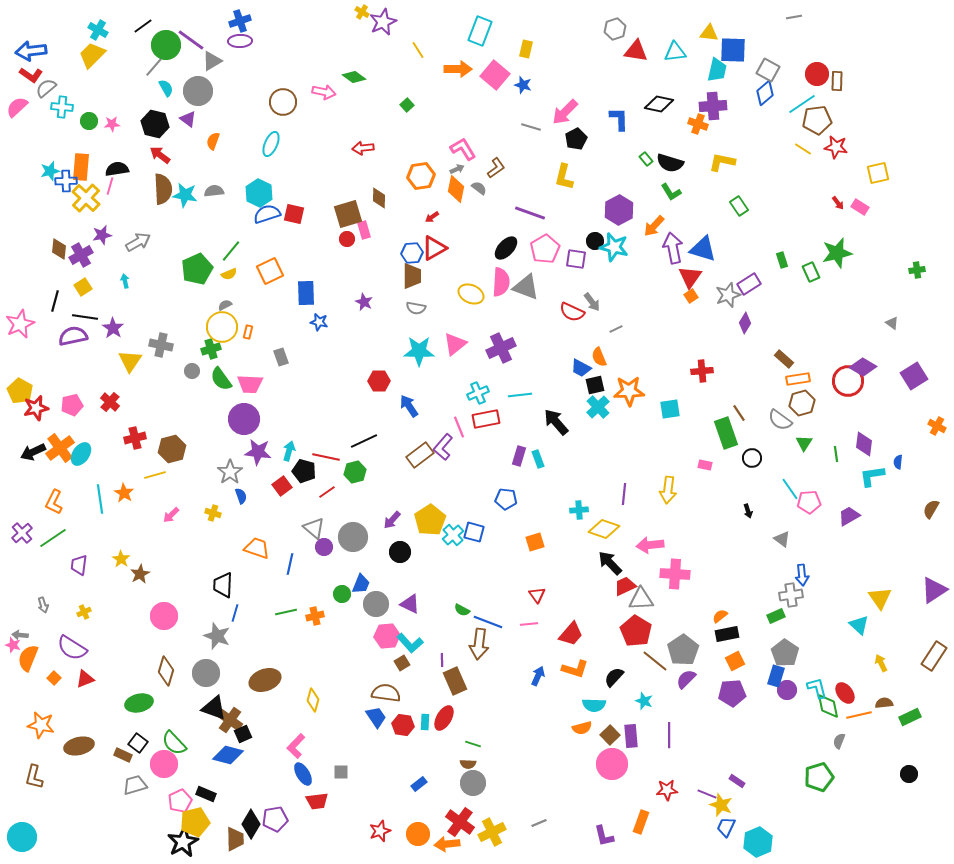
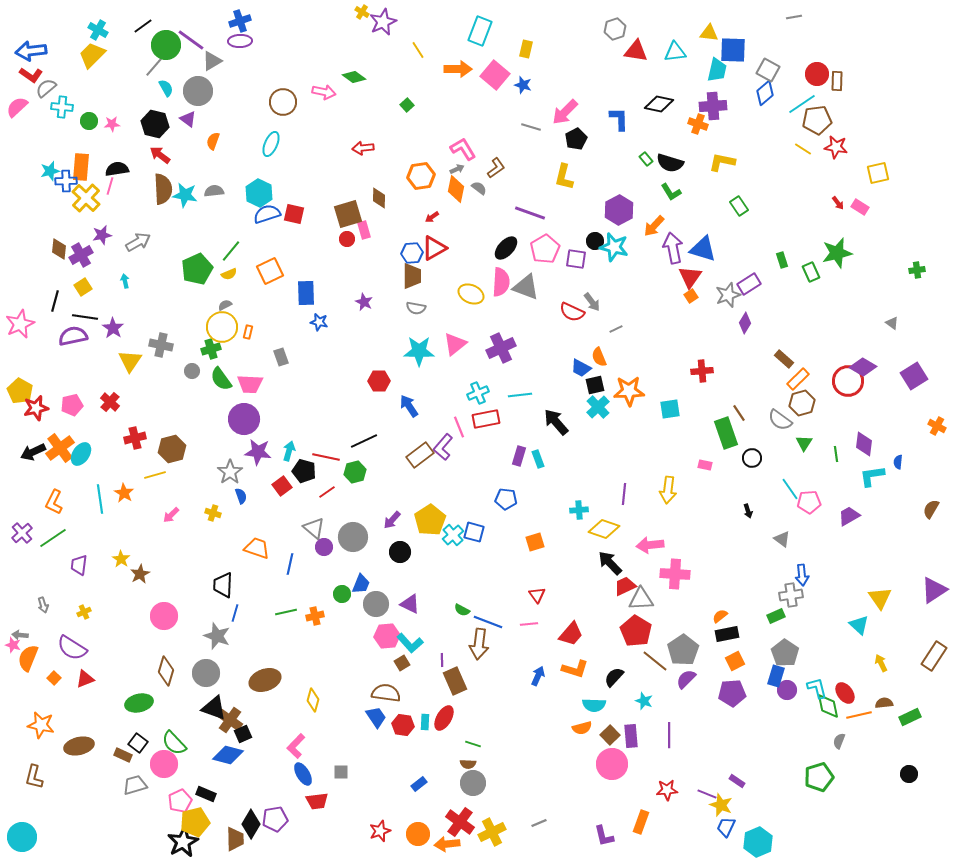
orange rectangle at (798, 379): rotated 35 degrees counterclockwise
